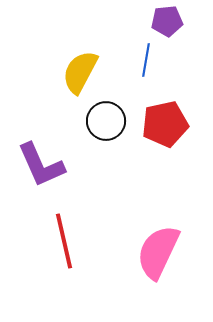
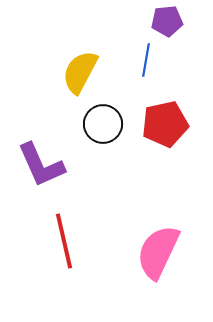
black circle: moved 3 px left, 3 px down
